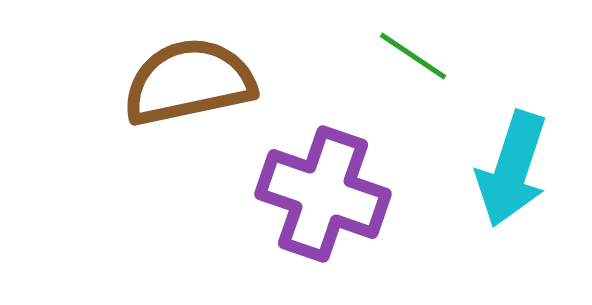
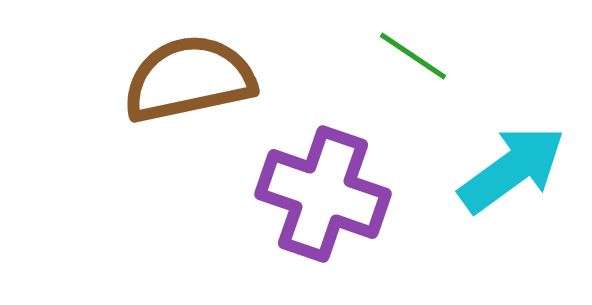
brown semicircle: moved 3 px up
cyan arrow: rotated 144 degrees counterclockwise
